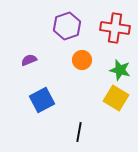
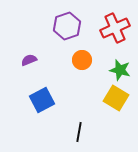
red cross: rotated 32 degrees counterclockwise
